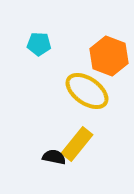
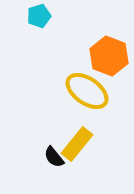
cyan pentagon: moved 28 px up; rotated 20 degrees counterclockwise
black semicircle: rotated 140 degrees counterclockwise
